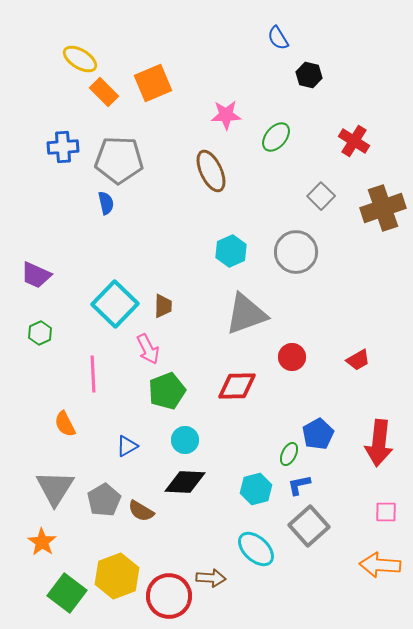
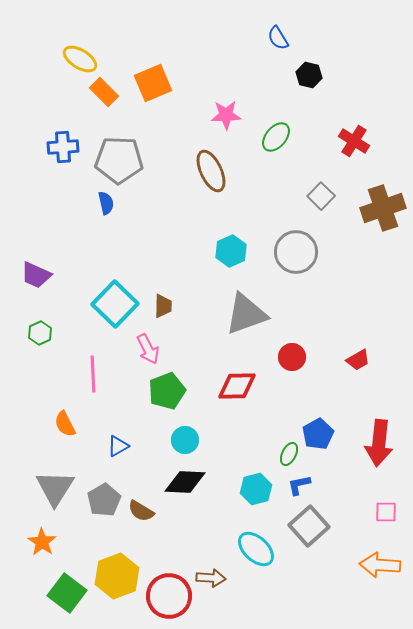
blue triangle at (127, 446): moved 9 px left
